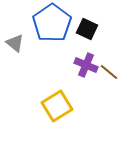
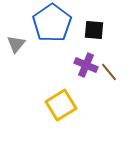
black square: moved 7 px right, 1 px down; rotated 20 degrees counterclockwise
gray triangle: moved 1 px right, 1 px down; rotated 30 degrees clockwise
brown line: rotated 12 degrees clockwise
yellow square: moved 4 px right, 1 px up
